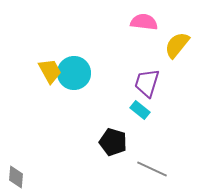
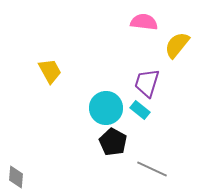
cyan circle: moved 32 px right, 35 px down
black pentagon: rotated 12 degrees clockwise
